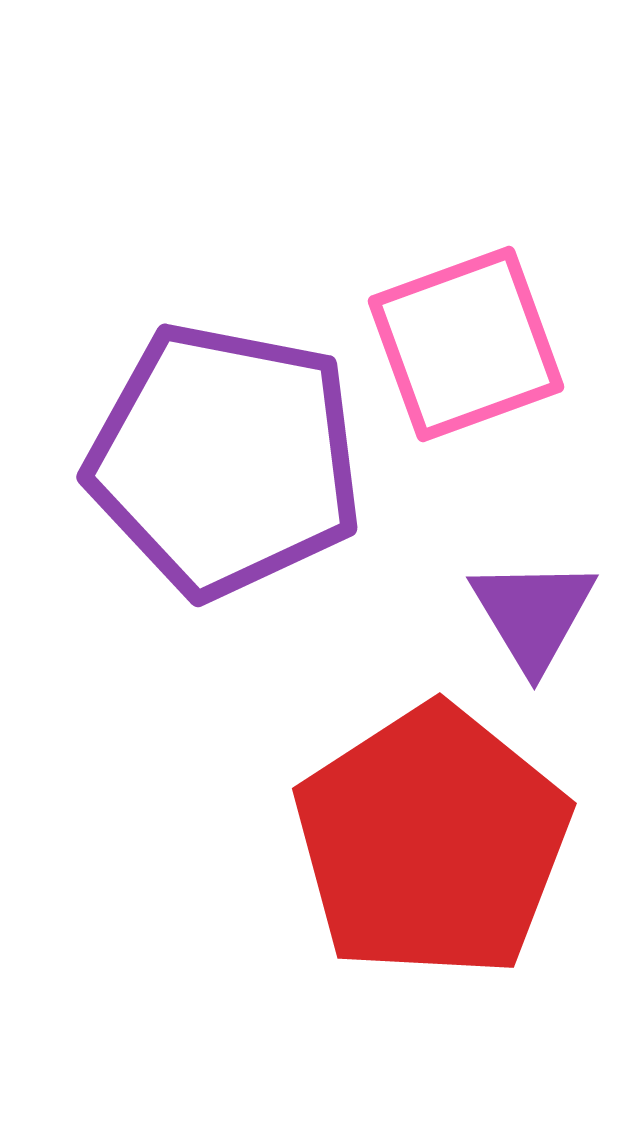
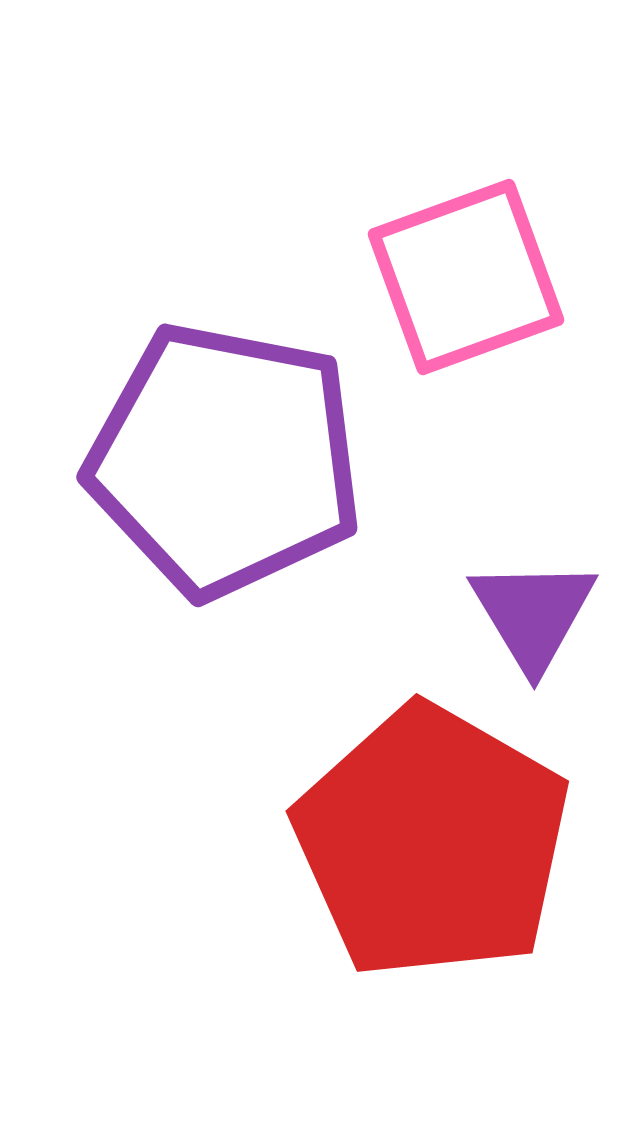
pink square: moved 67 px up
red pentagon: rotated 9 degrees counterclockwise
